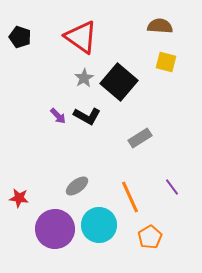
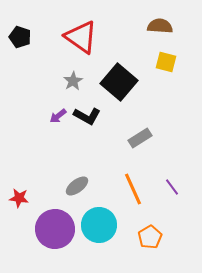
gray star: moved 11 px left, 3 px down
purple arrow: rotated 96 degrees clockwise
orange line: moved 3 px right, 8 px up
